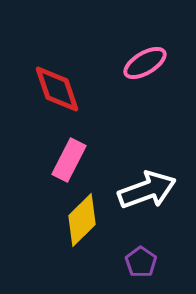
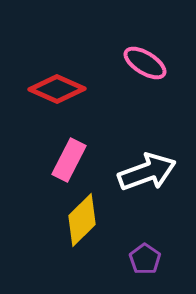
pink ellipse: rotated 63 degrees clockwise
red diamond: rotated 48 degrees counterclockwise
white arrow: moved 18 px up
purple pentagon: moved 4 px right, 3 px up
